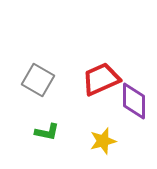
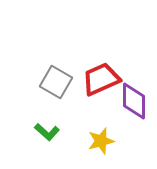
gray square: moved 18 px right, 2 px down
green L-shape: rotated 30 degrees clockwise
yellow star: moved 2 px left
